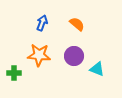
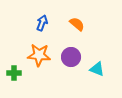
purple circle: moved 3 px left, 1 px down
